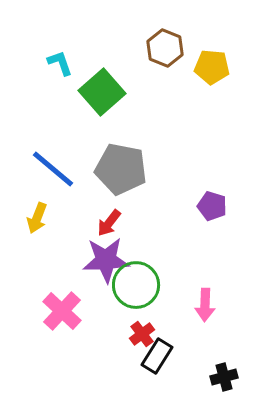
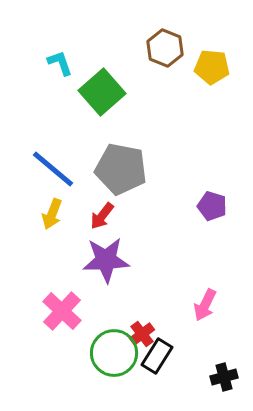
yellow arrow: moved 15 px right, 4 px up
red arrow: moved 7 px left, 7 px up
green circle: moved 22 px left, 68 px down
pink arrow: rotated 24 degrees clockwise
